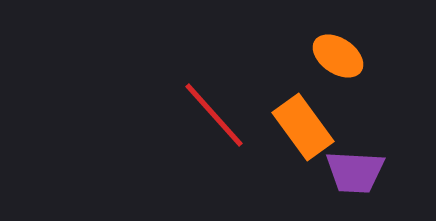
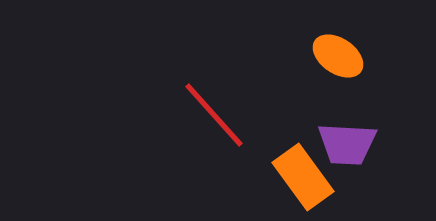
orange rectangle: moved 50 px down
purple trapezoid: moved 8 px left, 28 px up
